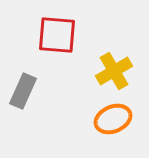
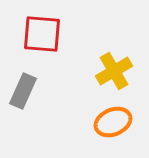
red square: moved 15 px left, 1 px up
orange ellipse: moved 3 px down
